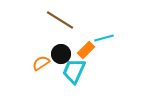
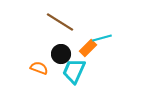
brown line: moved 2 px down
cyan line: moved 2 px left
orange rectangle: moved 2 px right, 2 px up
orange semicircle: moved 2 px left, 5 px down; rotated 54 degrees clockwise
